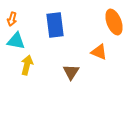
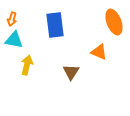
cyan triangle: moved 2 px left, 1 px up
